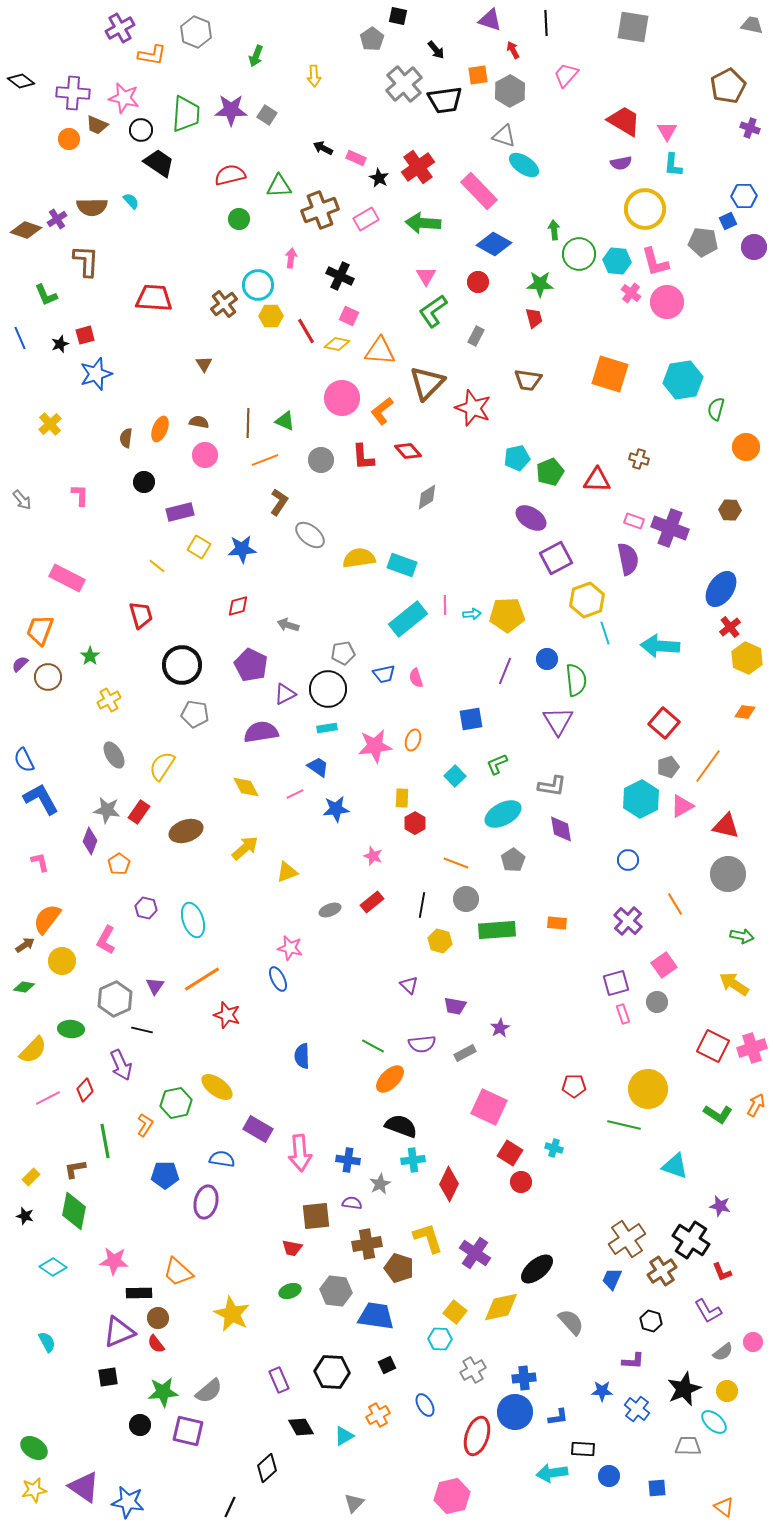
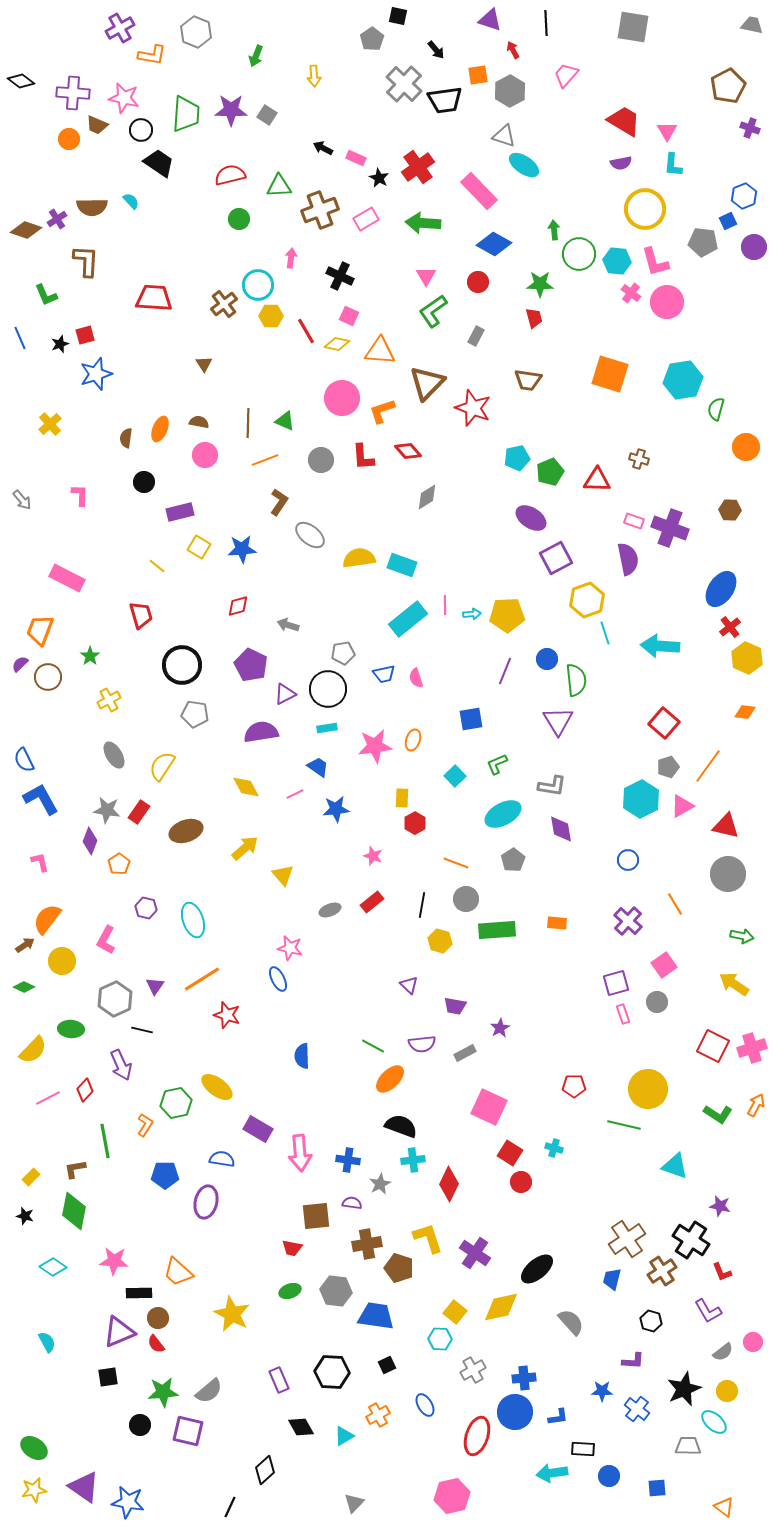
gray cross at (404, 84): rotated 6 degrees counterclockwise
blue hexagon at (744, 196): rotated 20 degrees counterclockwise
orange L-shape at (382, 411): rotated 20 degrees clockwise
yellow triangle at (287, 872): moved 4 px left, 3 px down; rotated 50 degrees counterclockwise
green diamond at (24, 987): rotated 15 degrees clockwise
blue trapezoid at (612, 1279): rotated 10 degrees counterclockwise
black diamond at (267, 1468): moved 2 px left, 2 px down
